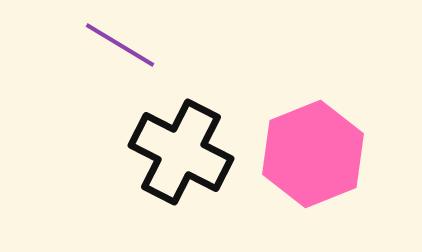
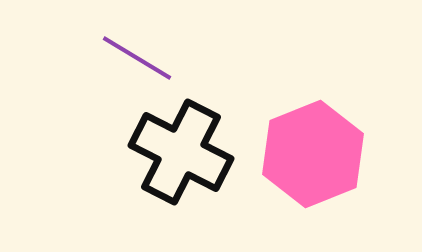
purple line: moved 17 px right, 13 px down
